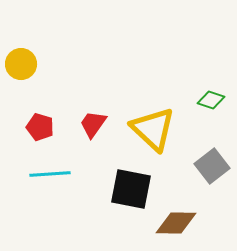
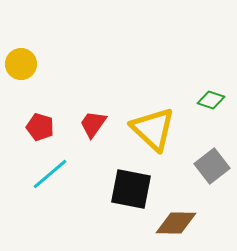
cyan line: rotated 36 degrees counterclockwise
